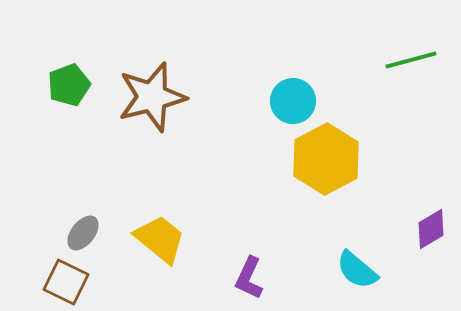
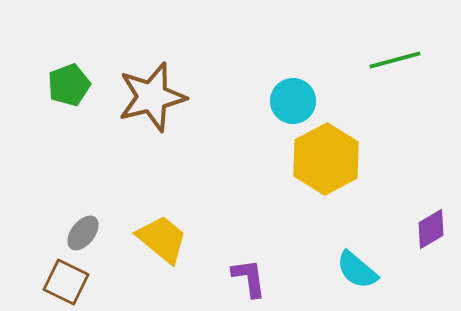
green line: moved 16 px left
yellow trapezoid: moved 2 px right
purple L-shape: rotated 147 degrees clockwise
